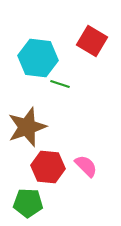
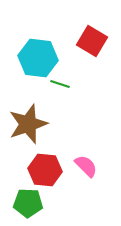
brown star: moved 1 px right, 3 px up
red hexagon: moved 3 px left, 3 px down
